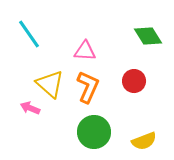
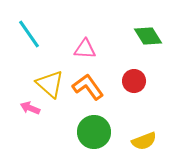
pink triangle: moved 2 px up
orange L-shape: rotated 60 degrees counterclockwise
